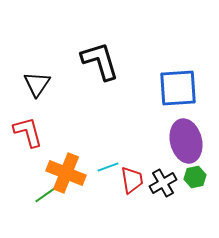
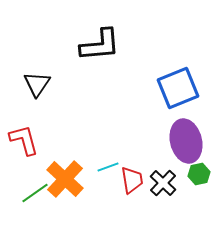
black L-shape: moved 16 px up; rotated 102 degrees clockwise
blue square: rotated 18 degrees counterclockwise
red L-shape: moved 4 px left, 8 px down
orange cross: moved 1 px left, 6 px down; rotated 21 degrees clockwise
green hexagon: moved 4 px right, 3 px up
black cross: rotated 16 degrees counterclockwise
green line: moved 13 px left
